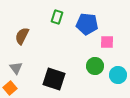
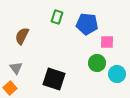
green circle: moved 2 px right, 3 px up
cyan circle: moved 1 px left, 1 px up
